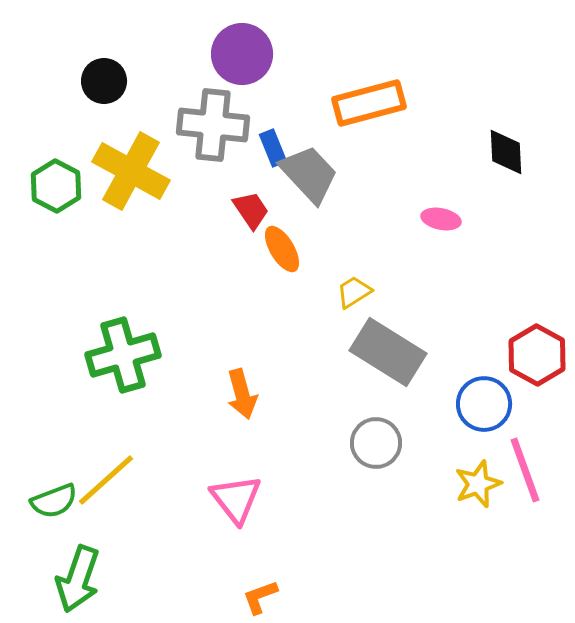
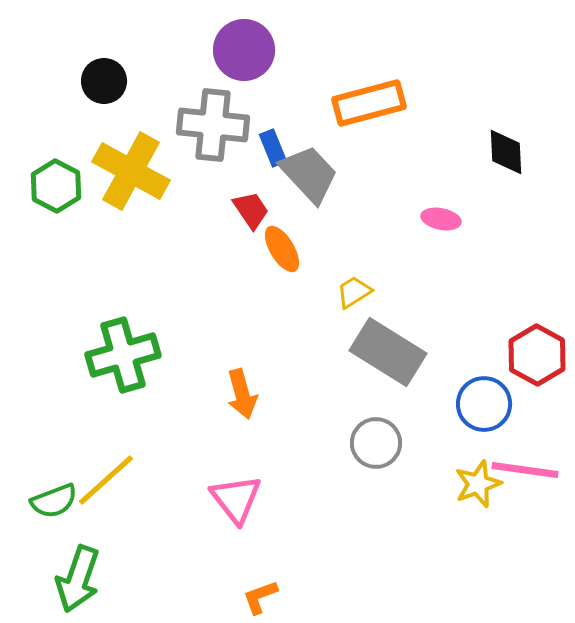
purple circle: moved 2 px right, 4 px up
pink line: rotated 62 degrees counterclockwise
